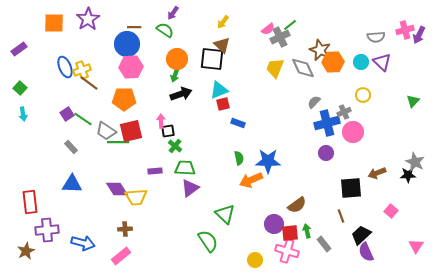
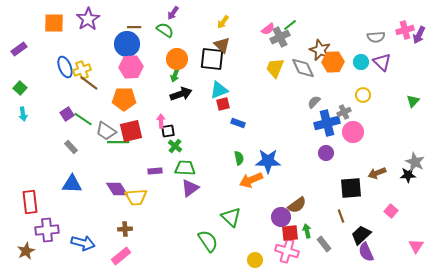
green triangle at (225, 214): moved 6 px right, 3 px down
purple circle at (274, 224): moved 7 px right, 7 px up
